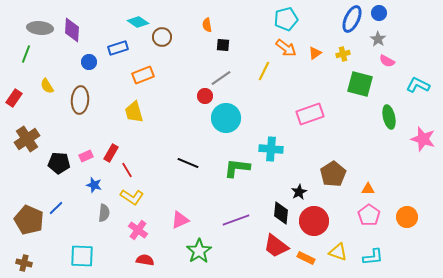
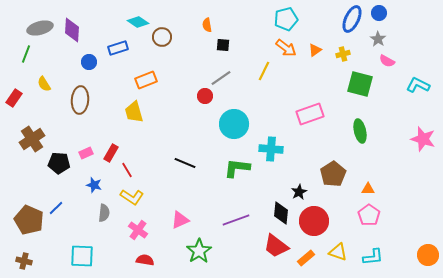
gray ellipse at (40, 28): rotated 20 degrees counterclockwise
orange triangle at (315, 53): moved 3 px up
orange rectangle at (143, 75): moved 3 px right, 5 px down
yellow semicircle at (47, 86): moved 3 px left, 2 px up
green ellipse at (389, 117): moved 29 px left, 14 px down
cyan circle at (226, 118): moved 8 px right, 6 px down
brown cross at (27, 139): moved 5 px right
pink rectangle at (86, 156): moved 3 px up
black line at (188, 163): moved 3 px left
orange circle at (407, 217): moved 21 px right, 38 px down
orange rectangle at (306, 258): rotated 66 degrees counterclockwise
brown cross at (24, 263): moved 2 px up
